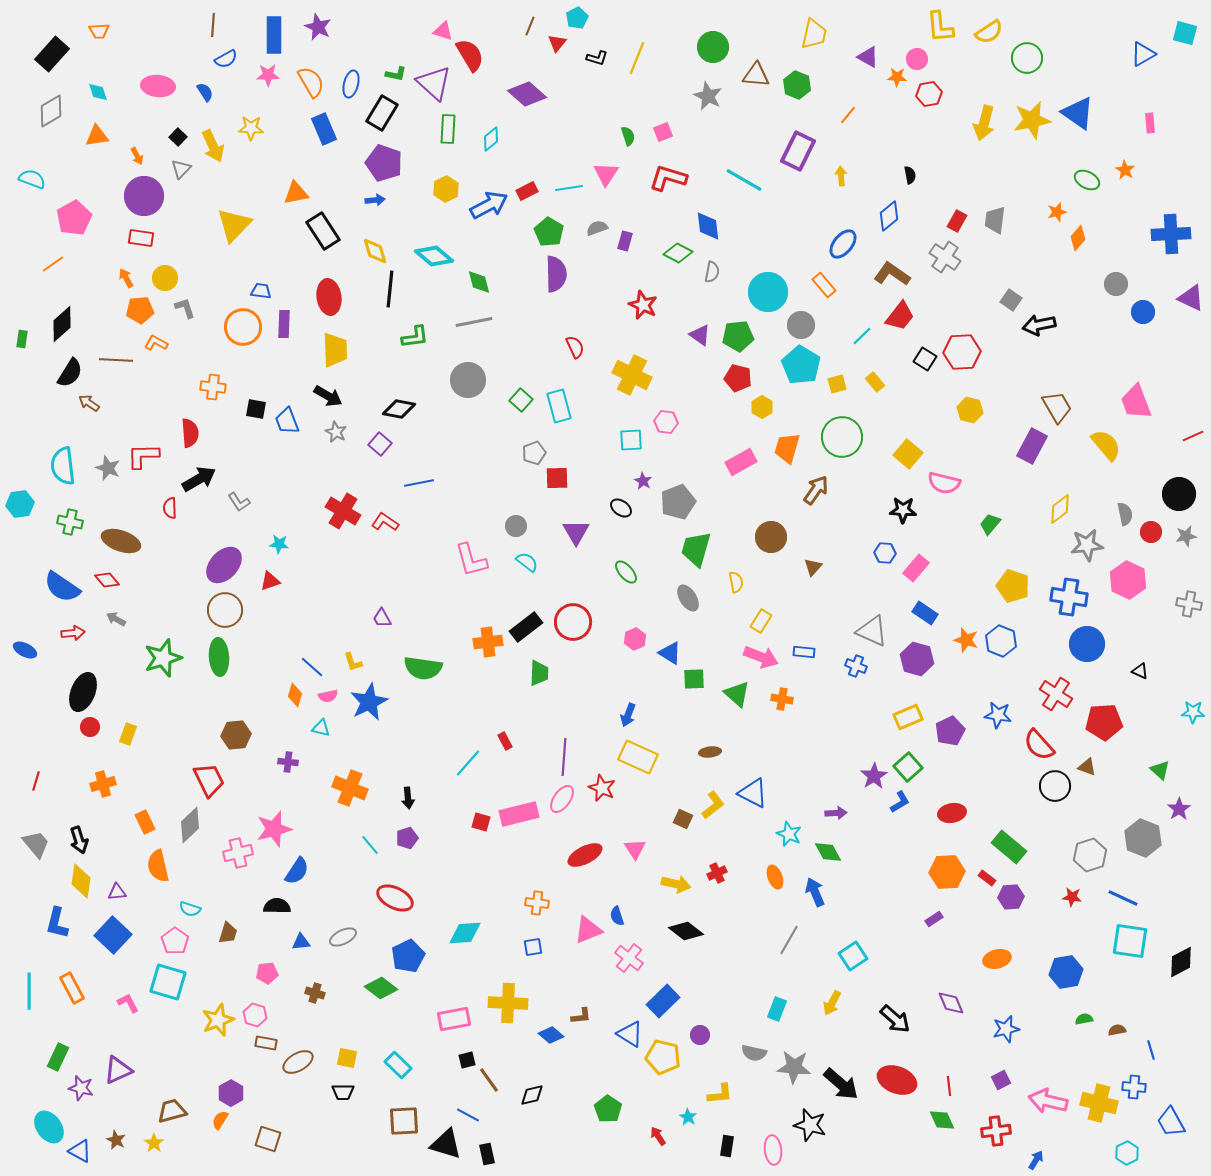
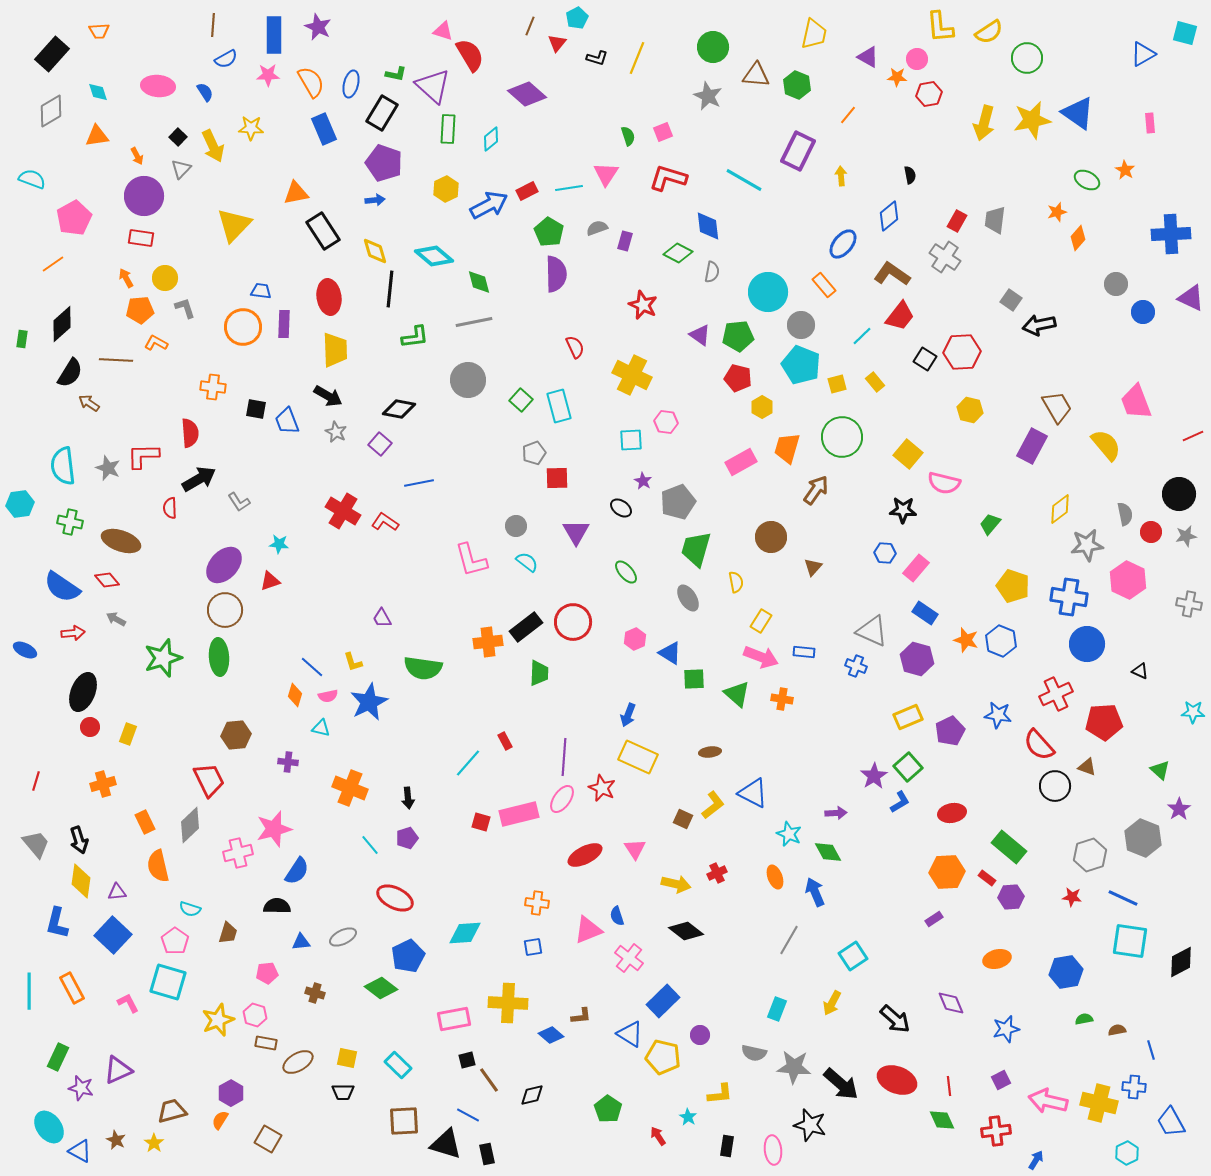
purple triangle at (434, 83): moved 1 px left, 3 px down
cyan pentagon at (801, 365): rotated 9 degrees counterclockwise
red cross at (1056, 694): rotated 32 degrees clockwise
brown square at (268, 1139): rotated 12 degrees clockwise
